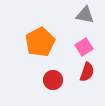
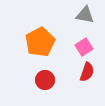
red circle: moved 8 px left
